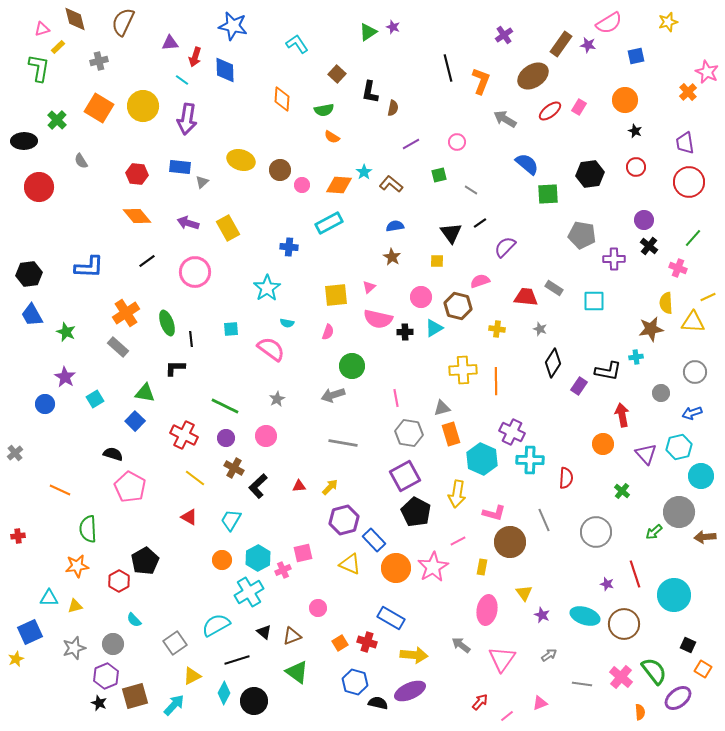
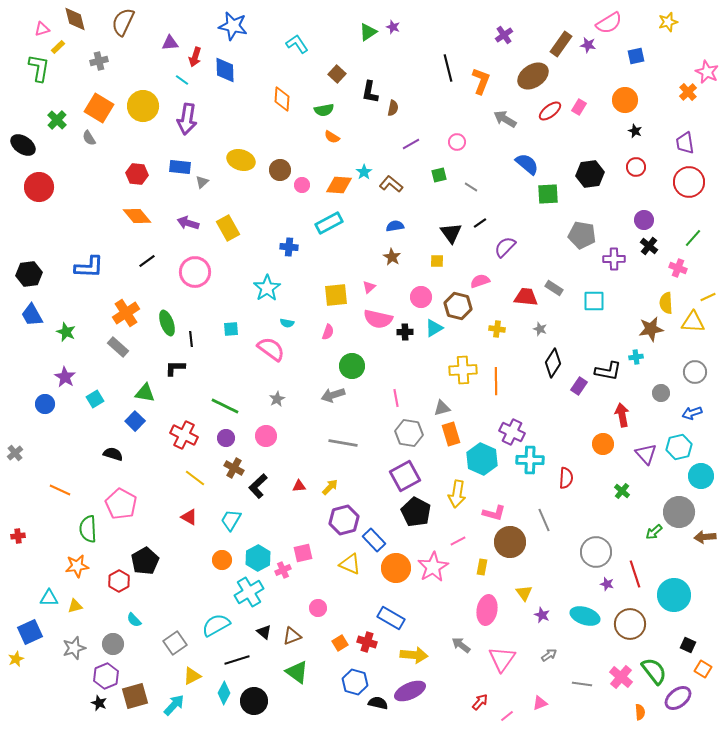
black ellipse at (24, 141): moved 1 px left, 4 px down; rotated 35 degrees clockwise
gray semicircle at (81, 161): moved 8 px right, 23 px up
gray line at (471, 190): moved 3 px up
pink pentagon at (130, 487): moved 9 px left, 17 px down
gray circle at (596, 532): moved 20 px down
brown circle at (624, 624): moved 6 px right
